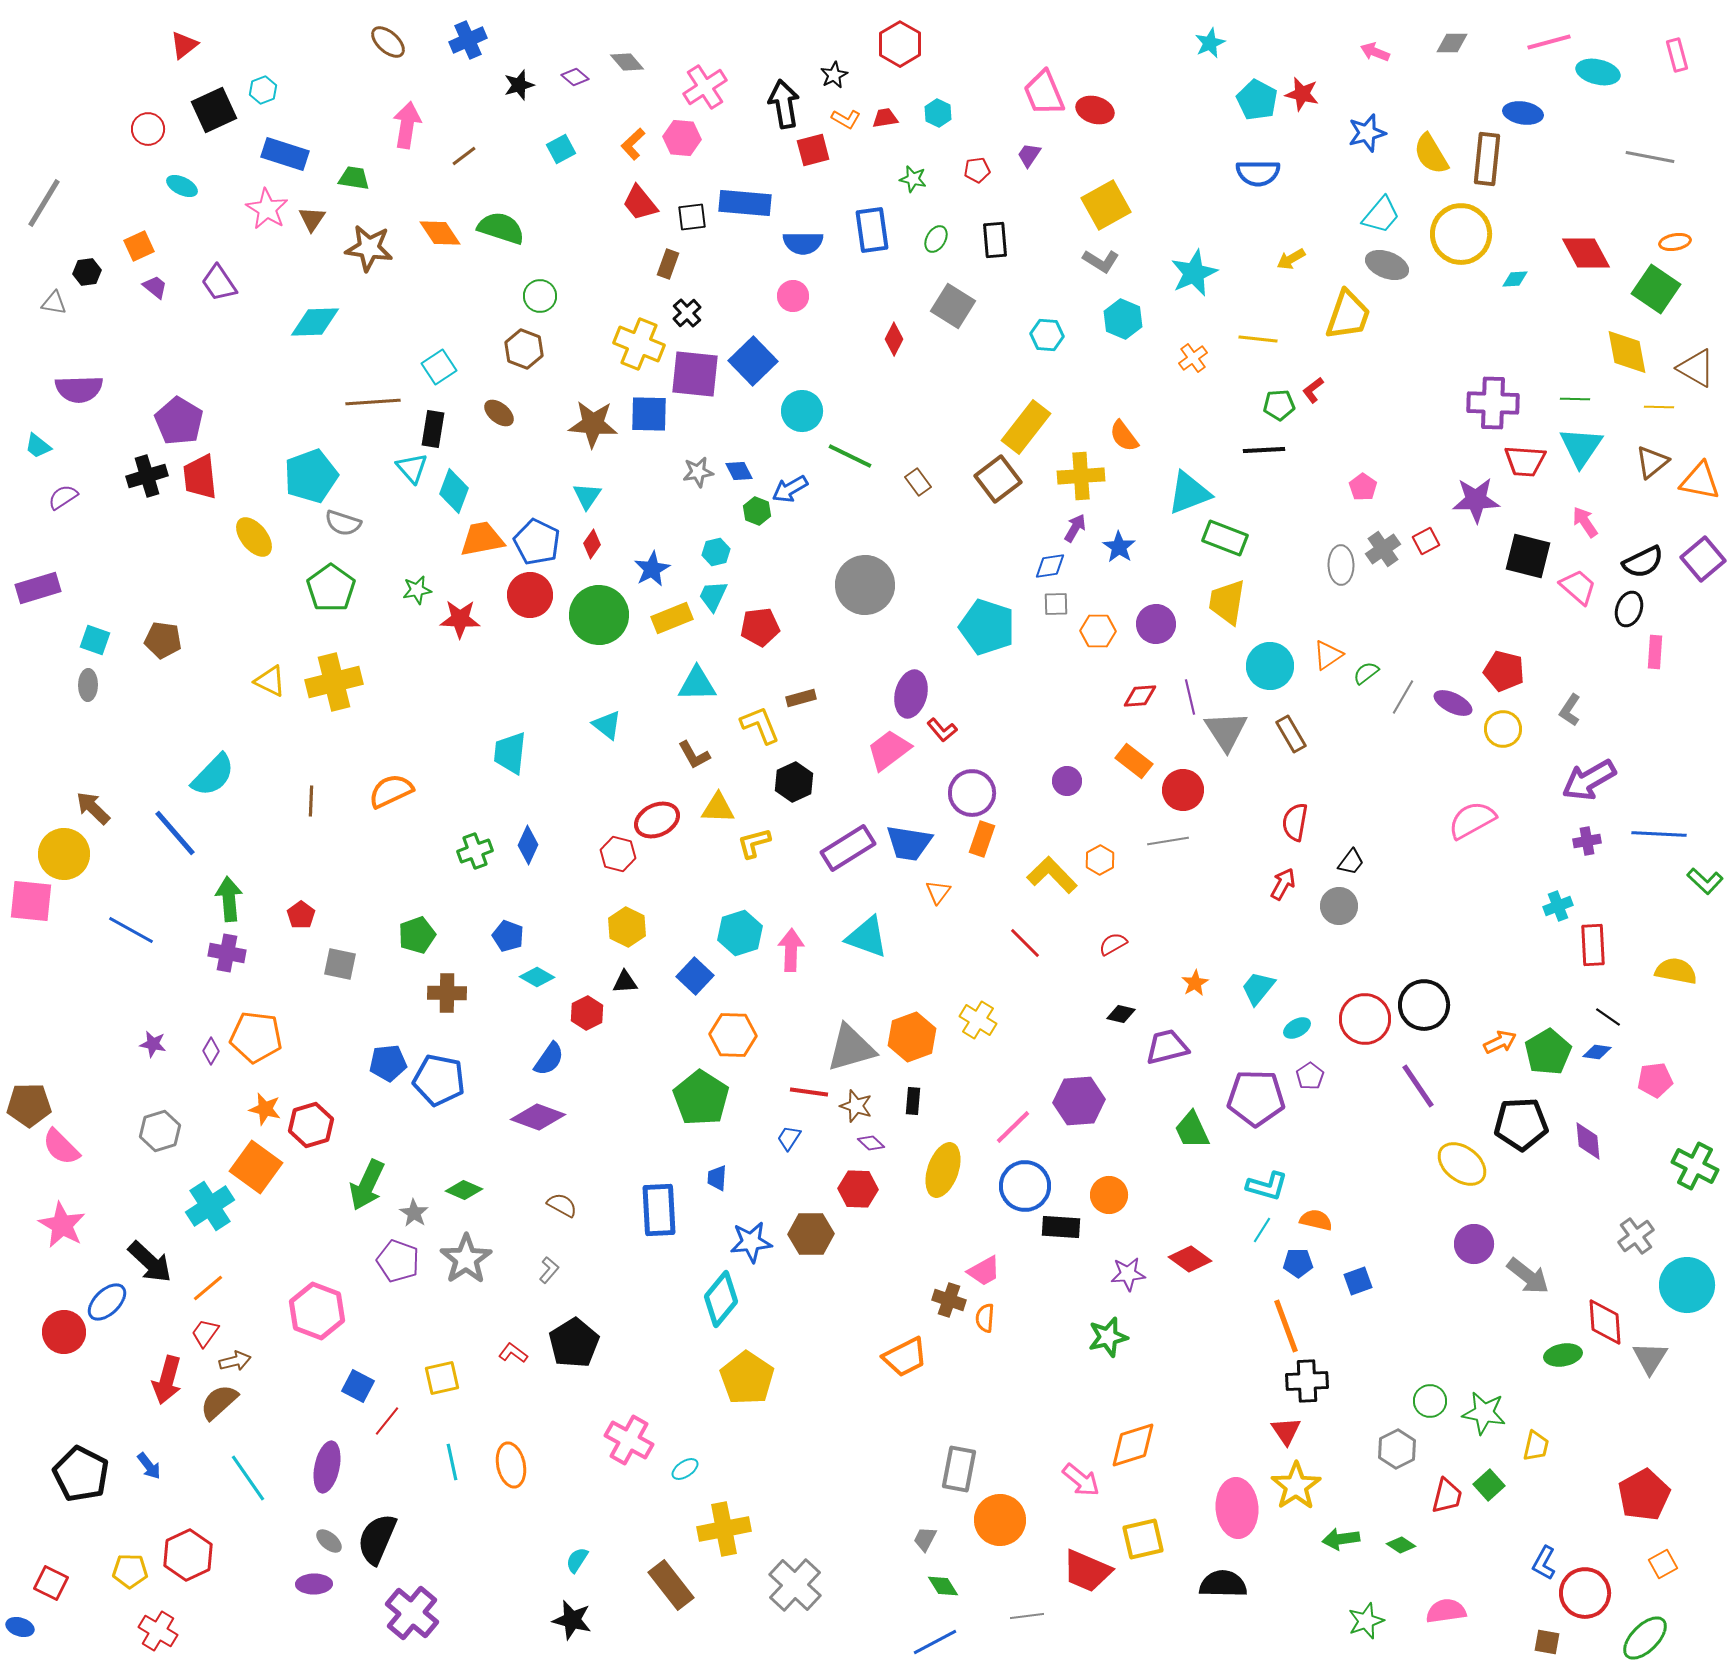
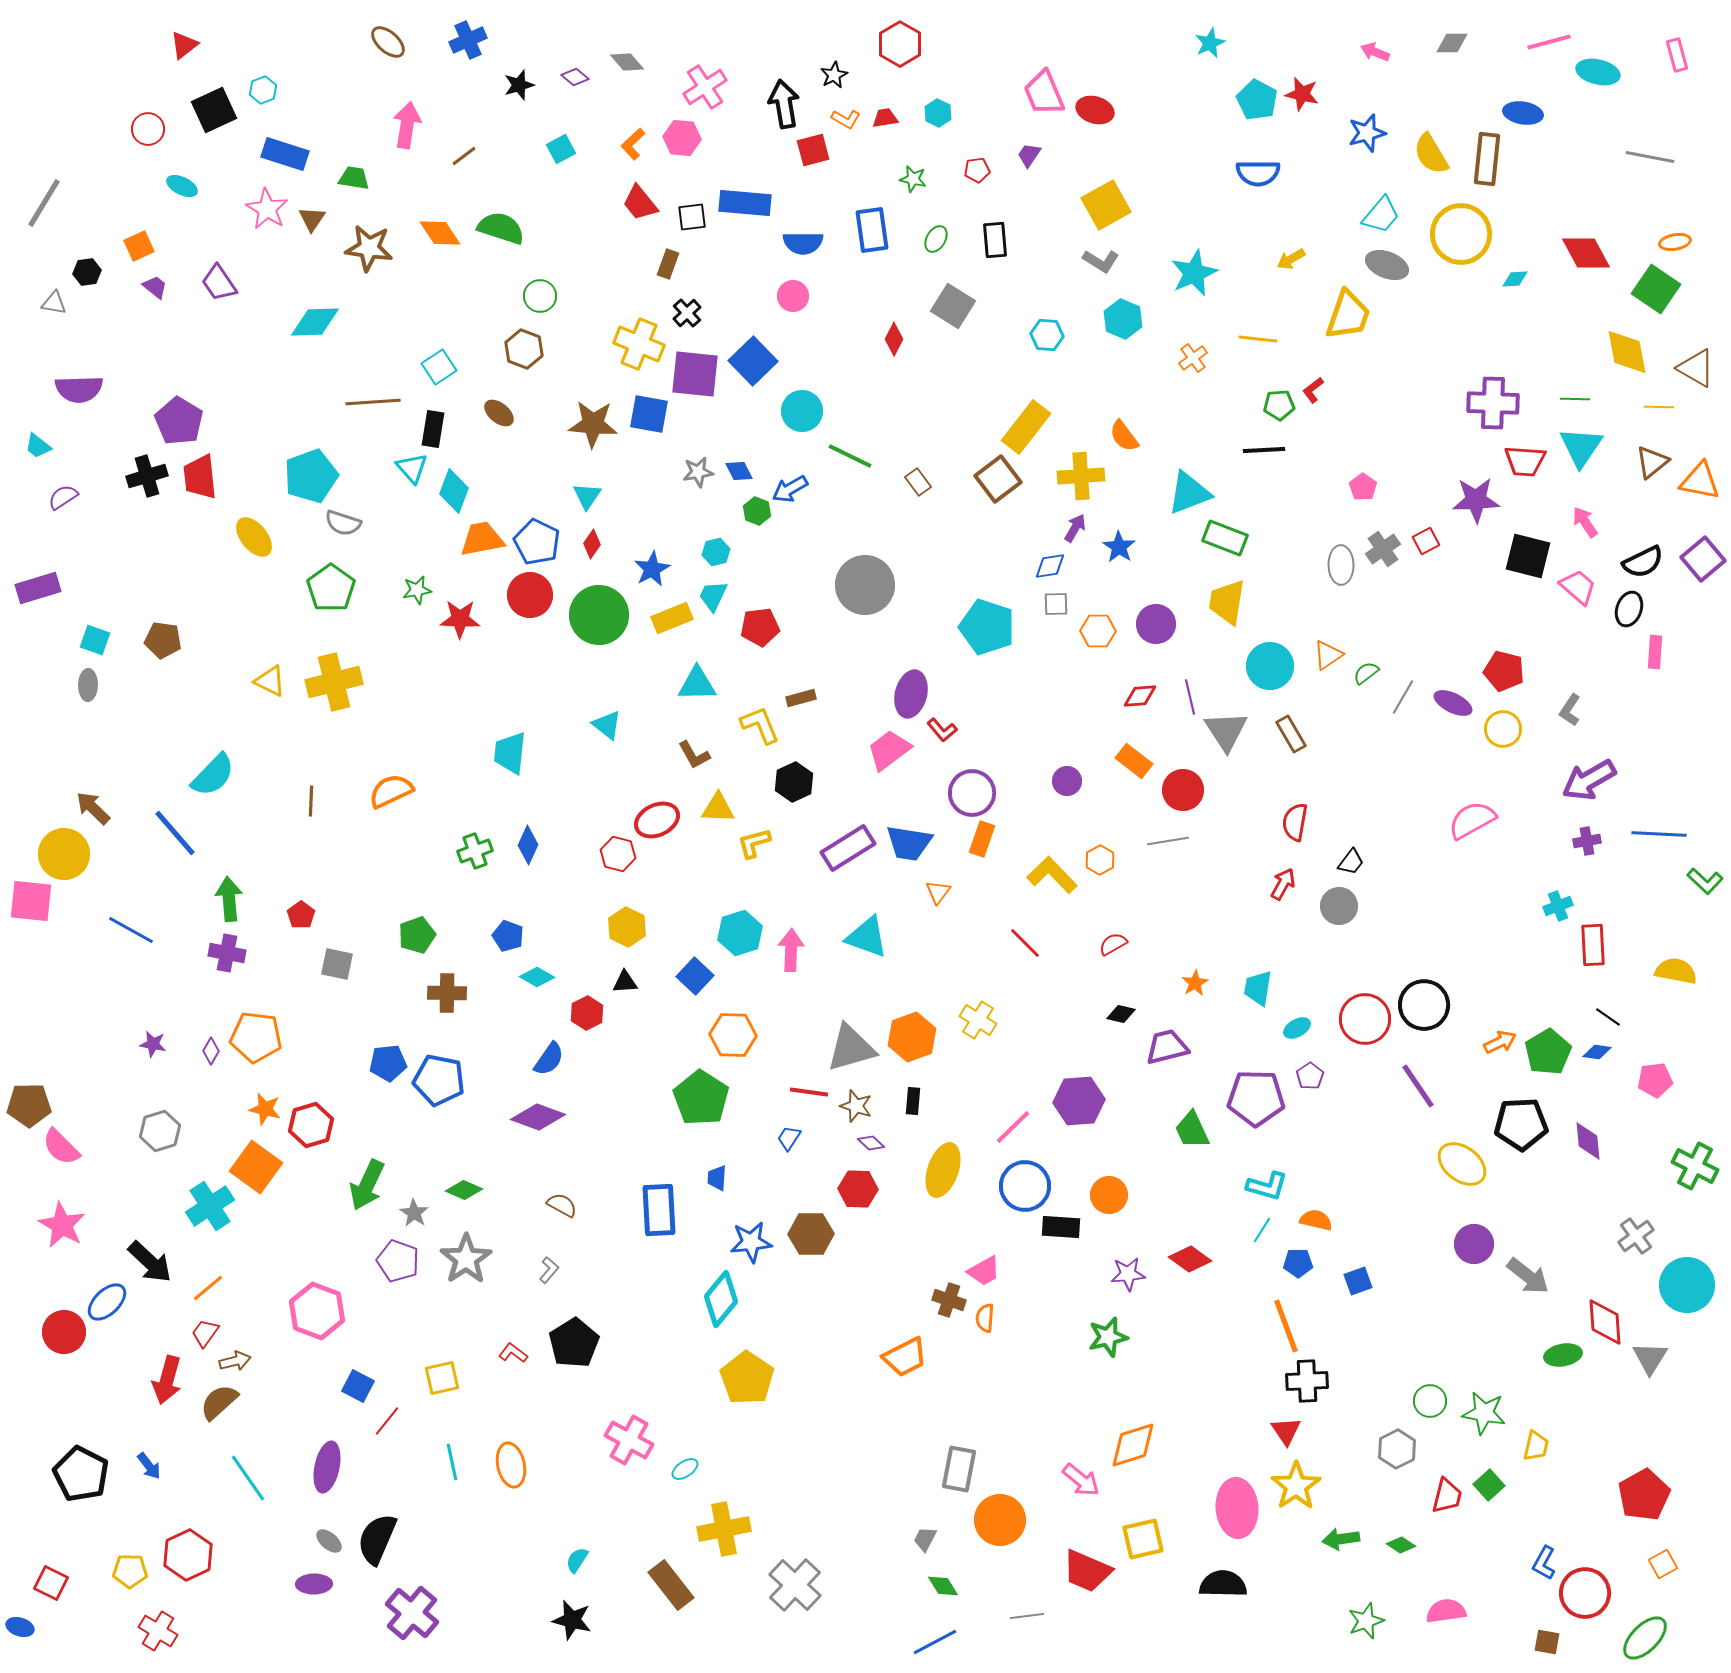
blue square at (649, 414): rotated 9 degrees clockwise
gray square at (340, 964): moved 3 px left
cyan trapezoid at (1258, 988): rotated 30 degrees counterclockwise
